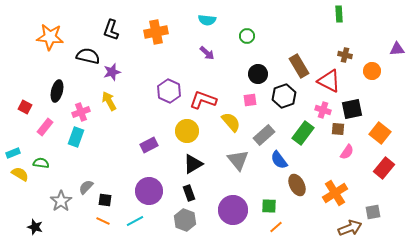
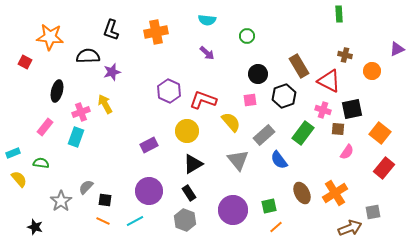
purple triangle at (397, 49): rotated 21 degrees counterclockwise
black semicircle at (88, 56): rotated 15 degrees counterclockwise
yellow arrow at (109, 101): moved 4 px left, 3 px down
red square at (25, 107): moved 45 px up
yellow semicircle at (20, 174): moved 1 px left, 5 px down; rotated 18 degrees clockwise
brown ellipse at (297, 185): moved 5 px right, 8 px down
black rectangle at (189, 193): rotated 14 degrees counterclockwise
green square at (269, 206): rotated 14 degrees counterclockwise
